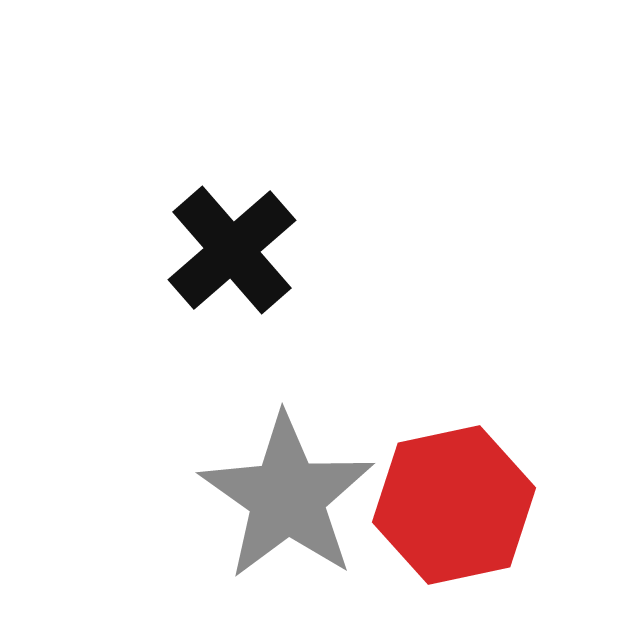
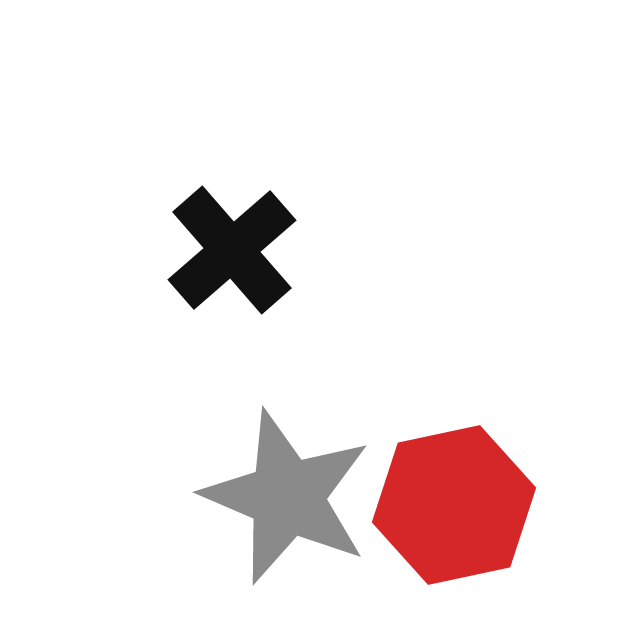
gray star: rotated 12 degrees counterclockwise
